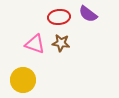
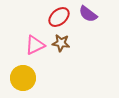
red ellipse: rotated 35 degrees counterclockwise
pink triangle: moved 1 px down; rotated 45 degrees counterclockwise
yellow circle: moved 2 px up
